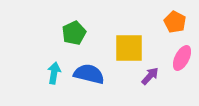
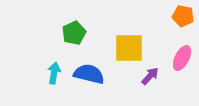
orange pentagon: moved 8 px right, 6 px up; rotated 15 degrees counterclockwise
